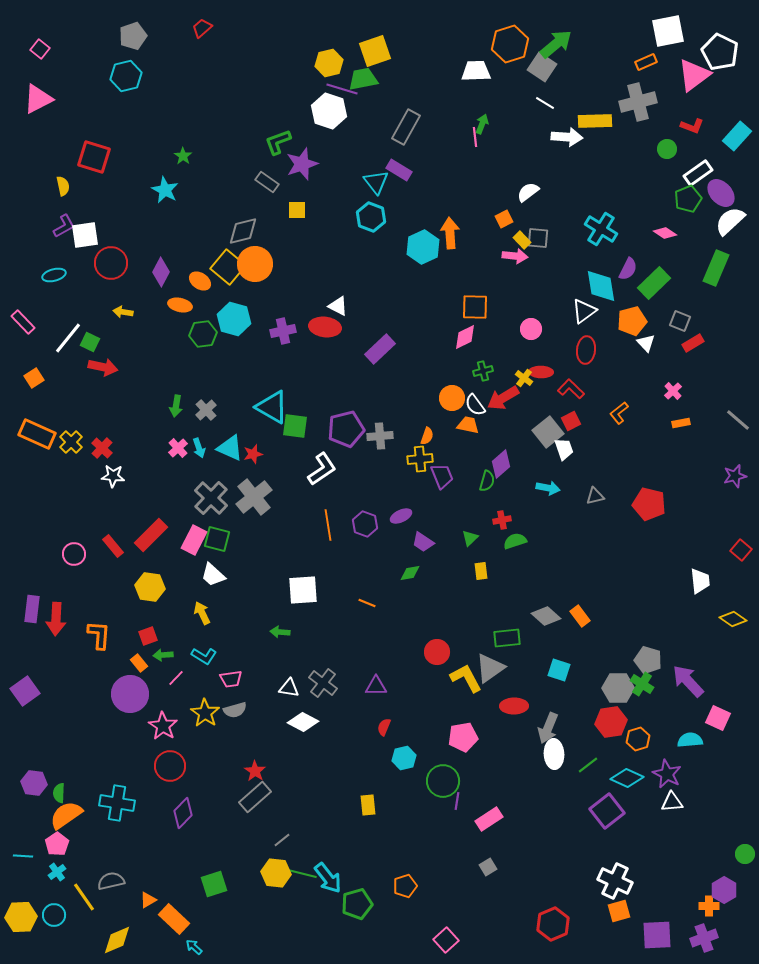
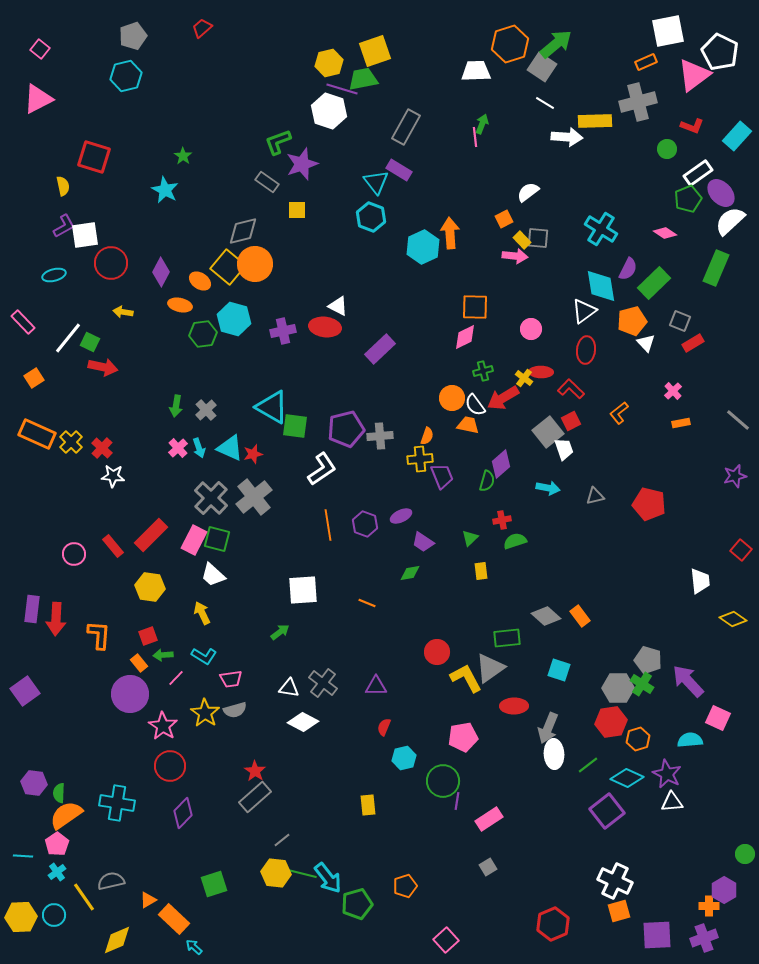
green arrow at (280, 632): rotated 138 degrees clockwise
